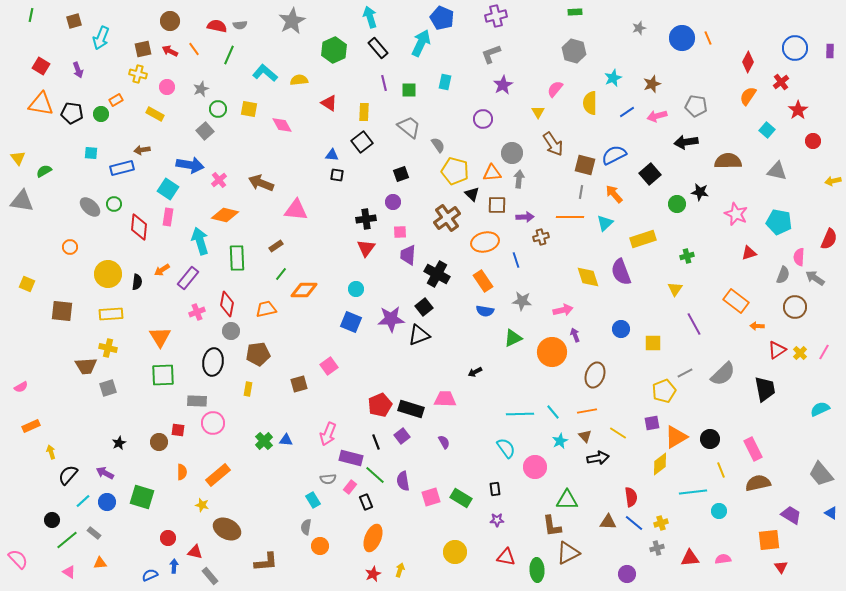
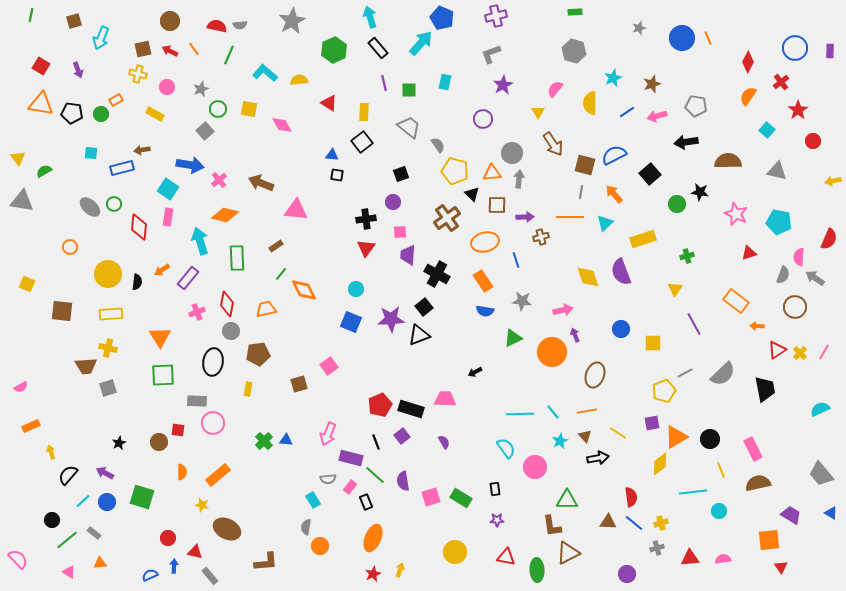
cyan arrow at (421, 43): rotated 16 degrees clockwise
orange diamond at (304, 290): rotated 64 degrees clockwise
